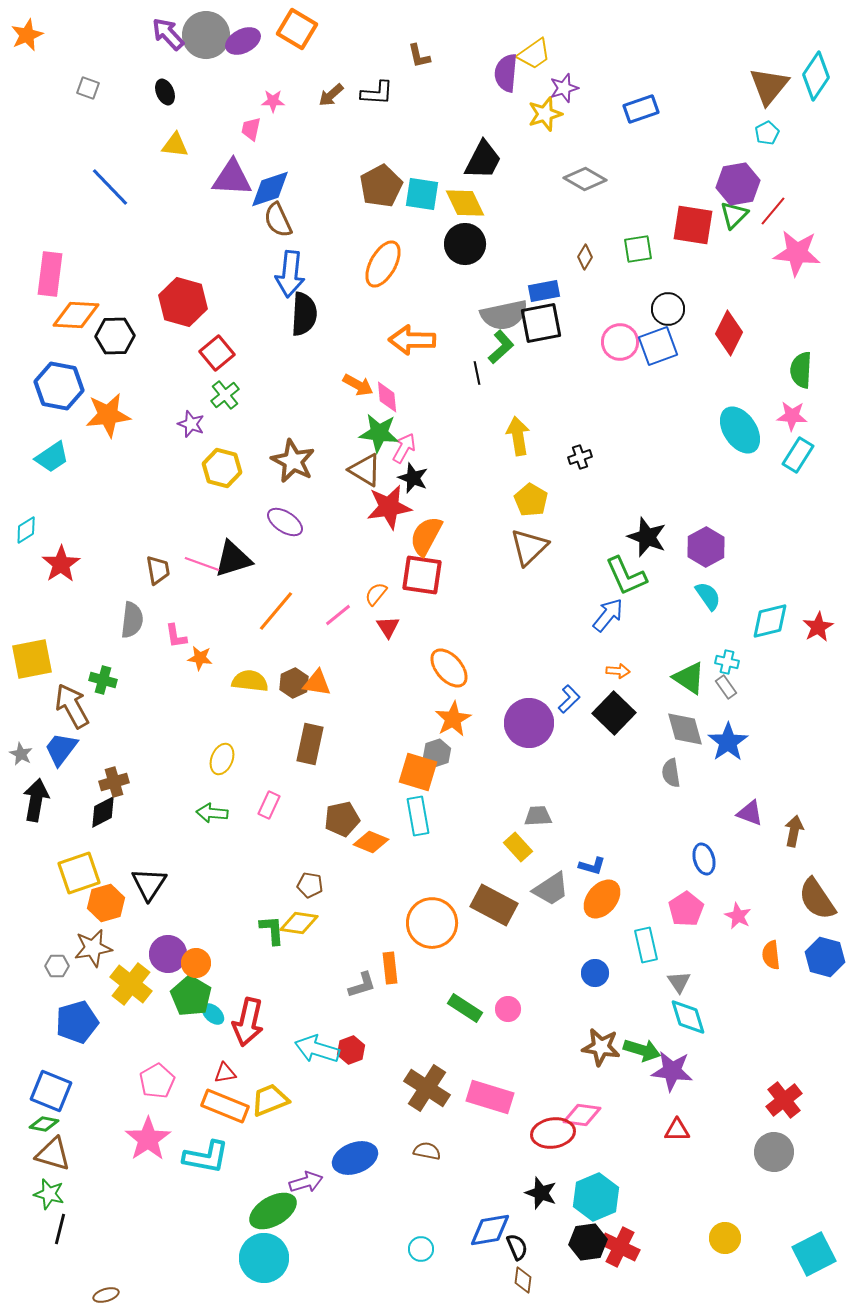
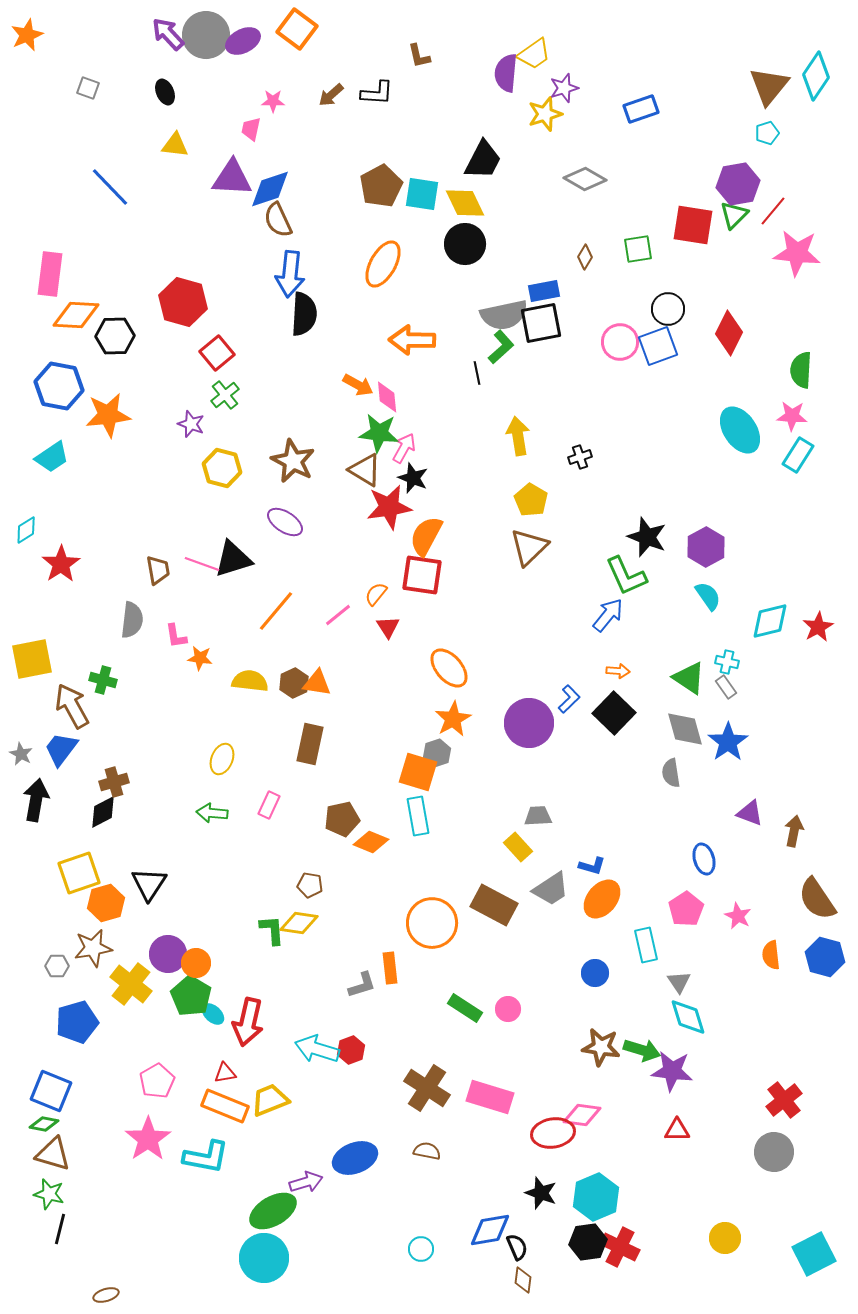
orange square at (297, 29): rotated 6 degrees clockwise
cyan pentagon at (767, 133): rotated 10 degrees clockwise
